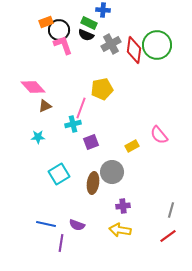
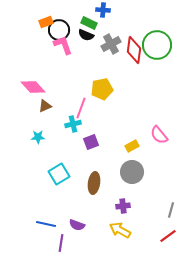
gray circle: moved 20 px right
brown ellipse: moved 1 px right
yellow arrow: rotated 20 degrees clockwise
